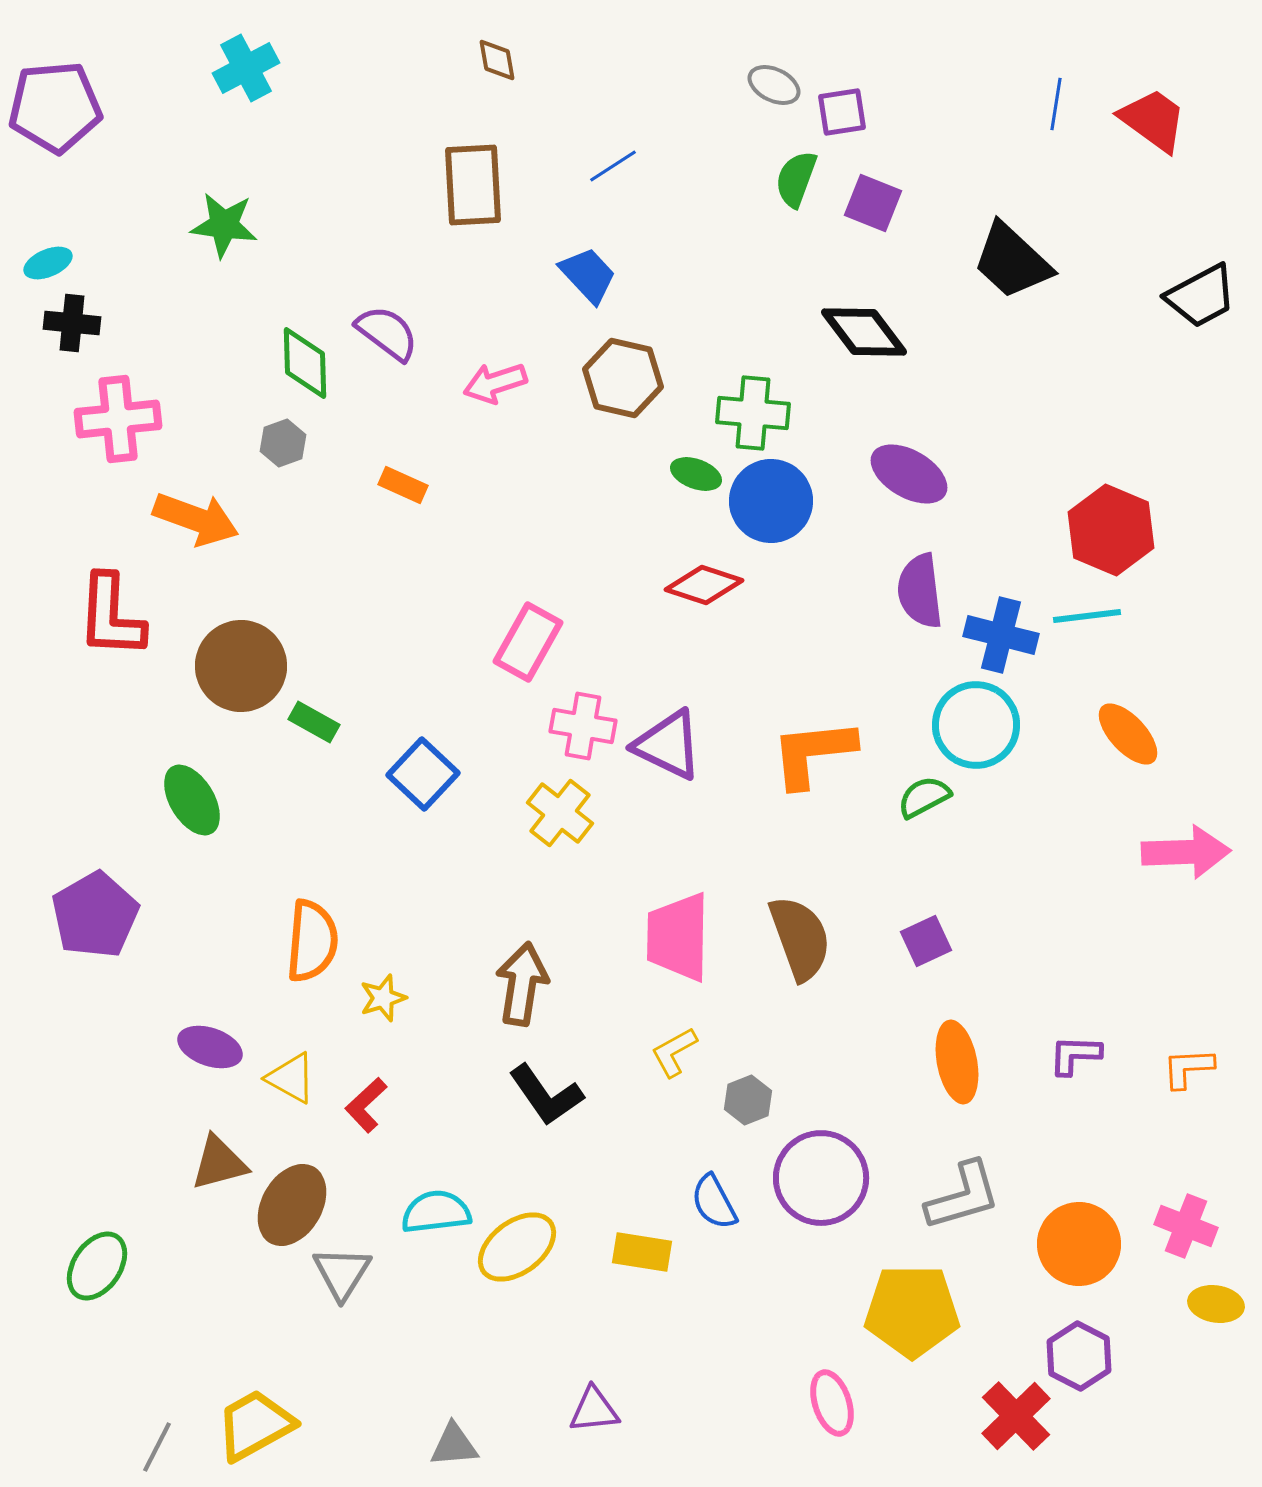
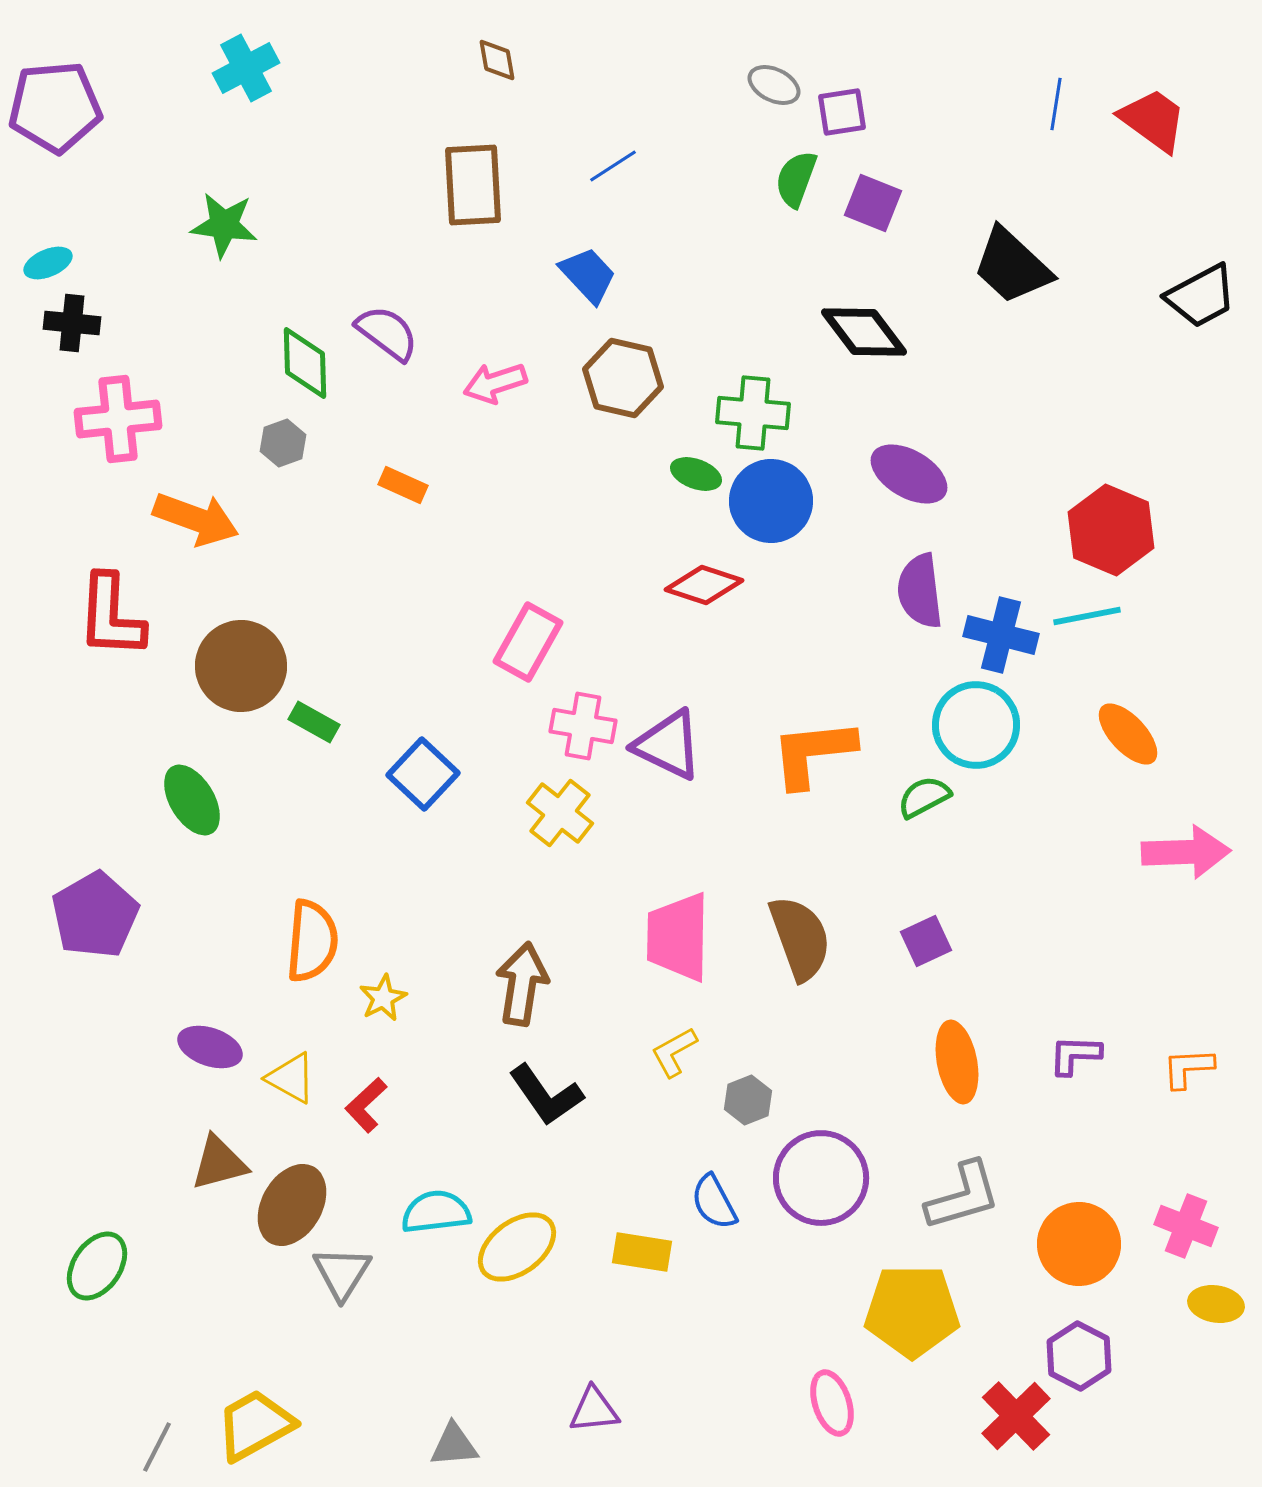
black trapezoid at (1012, 261): moved 5 px down
cyan line at (1087, 616): rotated 4 degrees counterclockwise
yellow star at (383, 998): rotated 9 degrees counterclockwise
